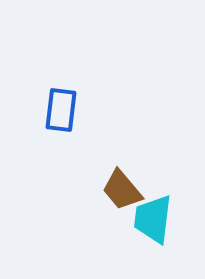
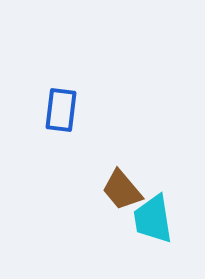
cyan trapezoid: rotated 16 degrees counterclockwise
